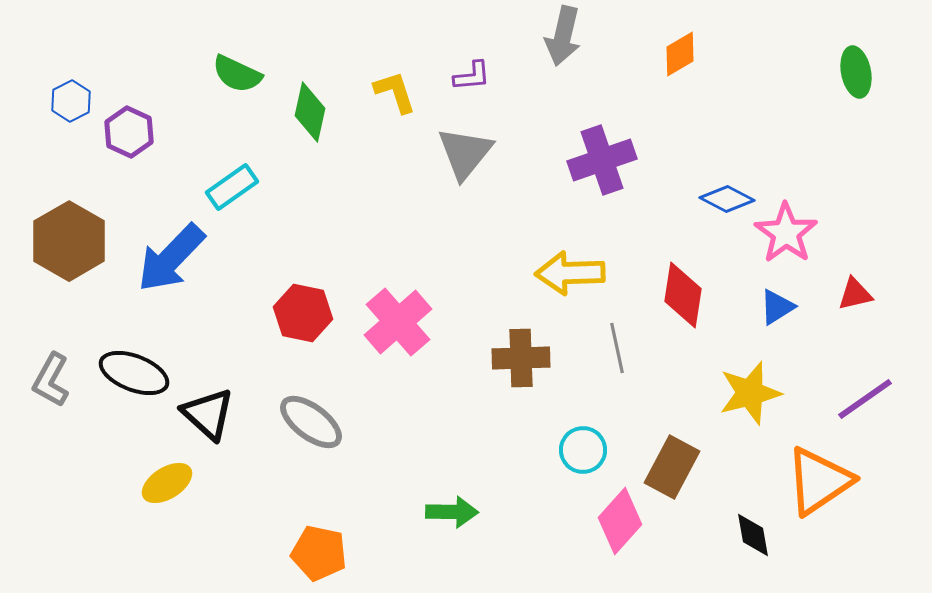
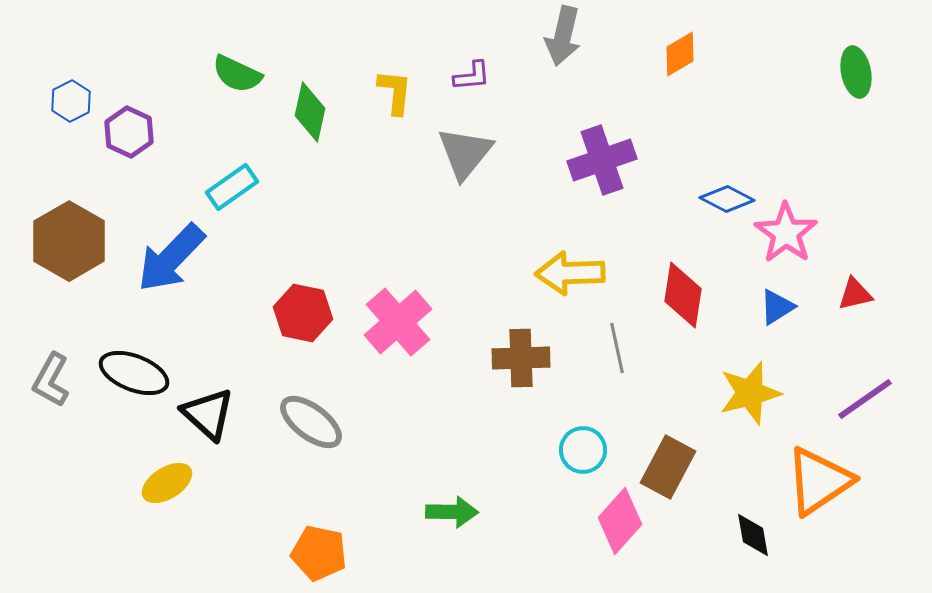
yellow L-shape: rotated 24 degrees clockwise
brown rectangle: moved 4 px left
